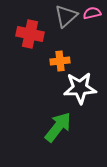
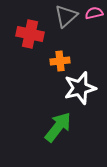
pink semicircle: moved 2 px right
white star: rotated 12 degrees counterclockwise
